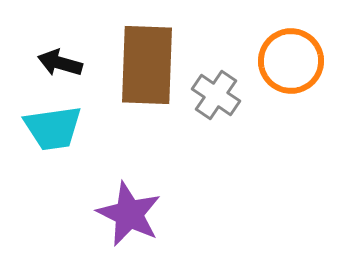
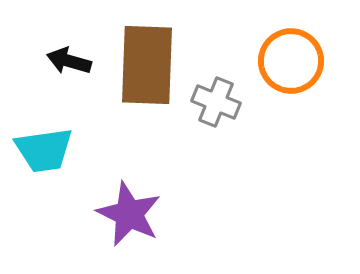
black arrow: moved 9 px right, 2 px up
gray cross: moved 7 px down; rotated 12 degrees counterclockwise
cyan trapezoid: moved 9 px left, 22 px down
